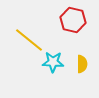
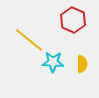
red hexagon: rotated 10 degrees clockwise
